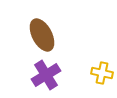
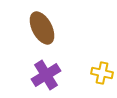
brown ellipse: moved 7 px up
